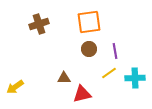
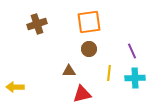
brown cross: moved 2 px left
purple line: moved 17 px right; rotated 14 degrees counterclockwise
yellow line: rotated 49 degrees counterclockwise
brown triangle: moved 5 px right, 7 px up
yellow arrow: rotated 36 degrees clockwise
